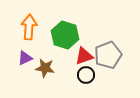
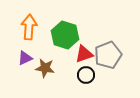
red triangle: moved 2 px up
